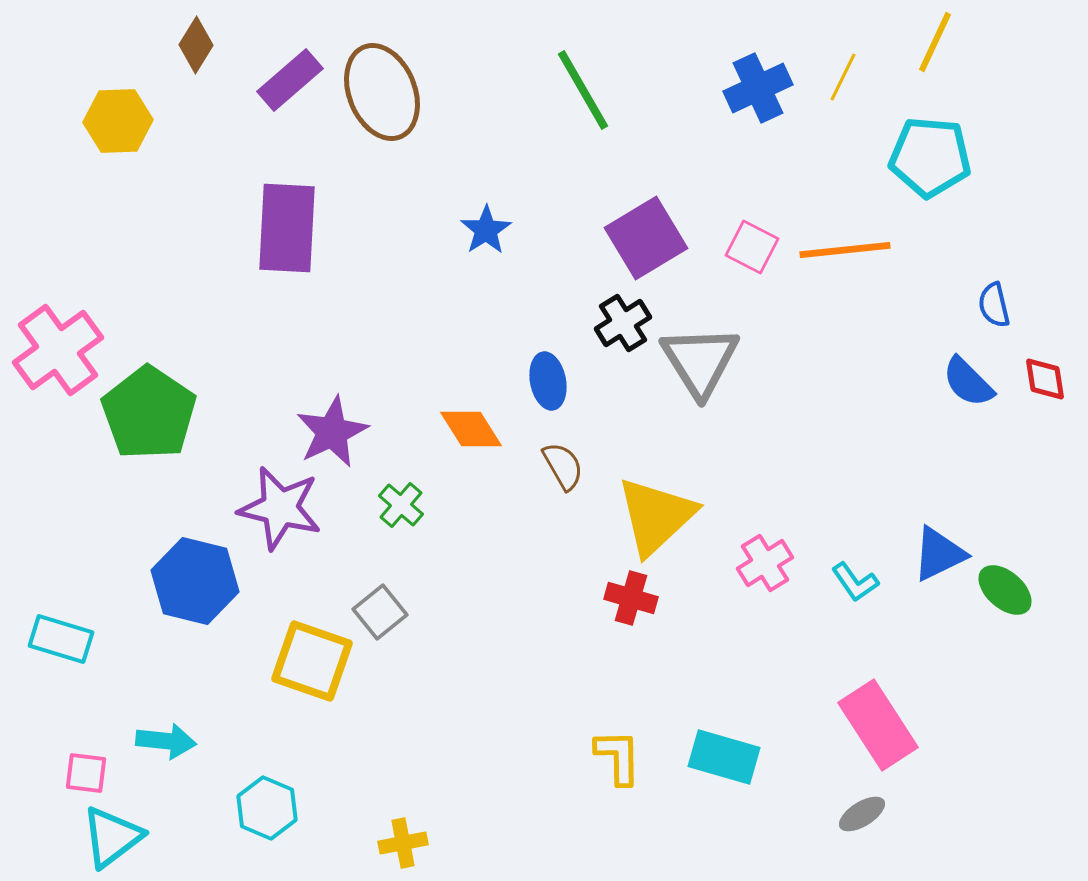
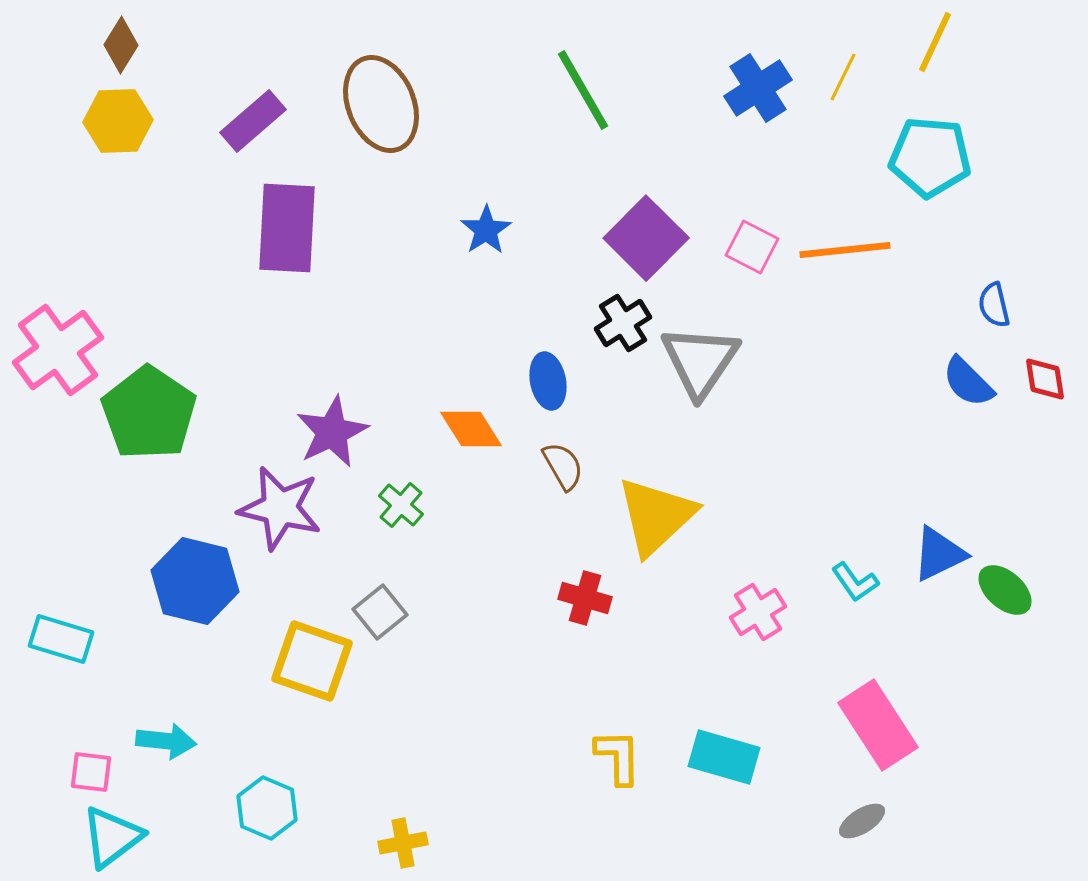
brown diamond at (196, 45): moved 75 px left
purple rectangle at (290, 80): moved 37 px left, 41 px down
blue cross at (758, 88): rotated 8 degrees counterclockwise
brown ellipse at (382, 92): moved 1 px left, 12 px down
purple square at (646, 238): rotated 14 degrees counterclockwise
gray triangle at (700, 361): rotated 6 degrees clockwise
pink cross at (765, 563): moved 7 px left, 49 px down
red cross at (631, 598): moved 46 px left
pink square at (86, 773): moved 5 px right, 1 px up
gray ellipse at (862, 814): moved 7 px down
